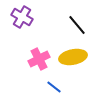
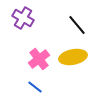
purple cross: moved 1 px right, 1 px down
pink cross: rotated 10 degrees counterclockwise
blue line: moved 19 px left
